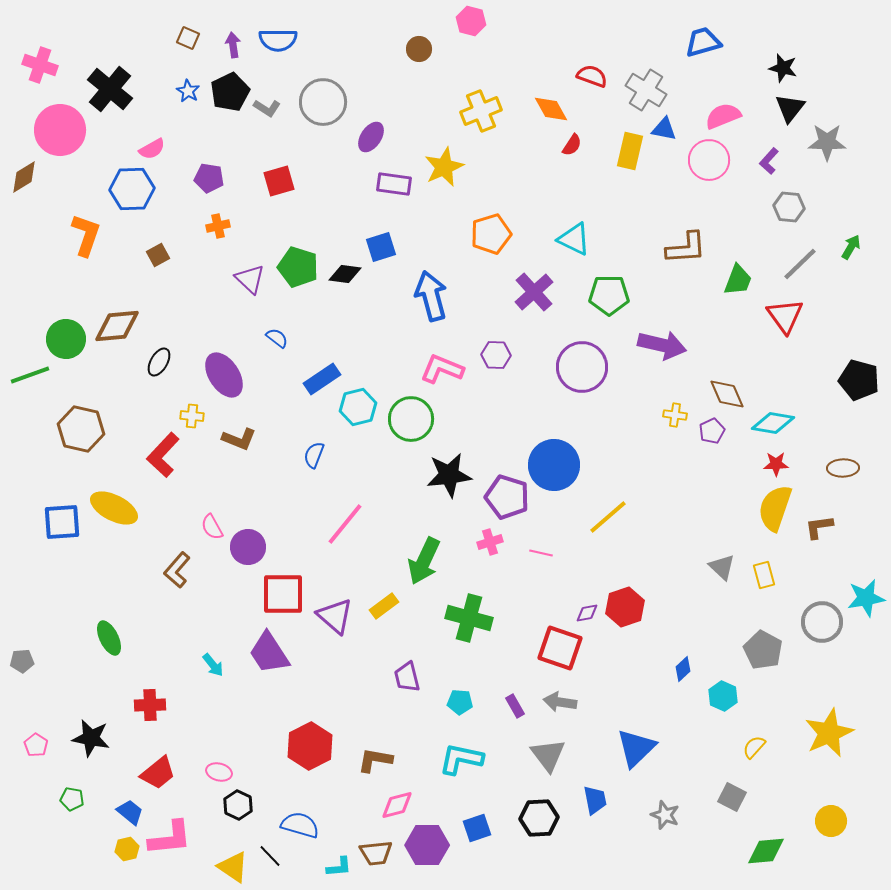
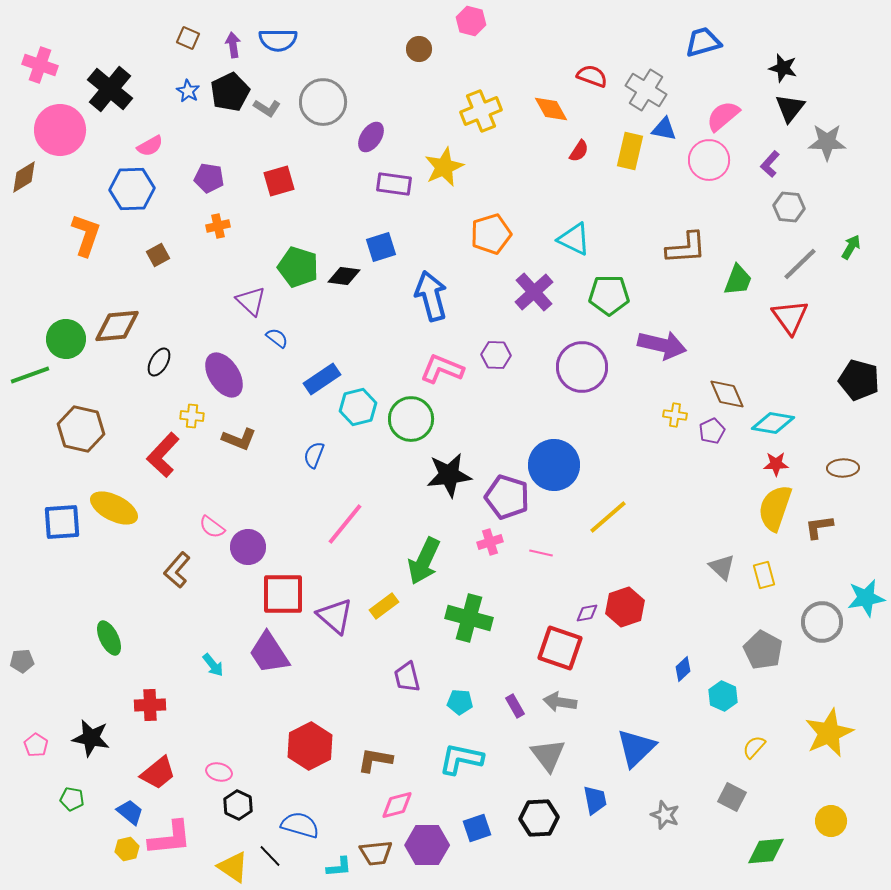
pink semicircle at (723, 116): rotated 18 degrees counterclockwise
red semicircle at (572, 145): moved 7 px right, 6 px down
pink semicircle at (152, 149): moved 2 px left, 3 px up
purple L-shape at (769, 161): moved 1 px right, 3 px down
black diamond at (345, 274): moved 1 px left, 2 px down
purple triangle at (250, 279): moved 1 px right, 22 px down
red triangle at (785, 316): moved 5 px right, 1 px down
pink semicircle at (212, 527): rotated 24 degrees counterclockwise
